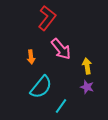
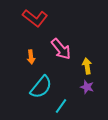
red L-shape: moved 12 px left; rotated 90 degrees clockwise
